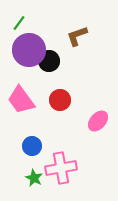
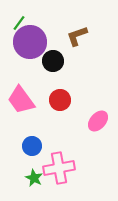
purple circle: moved 1 px right, 8 px up
black circle: moved 4 px right
pink cross: moved 2 px left
